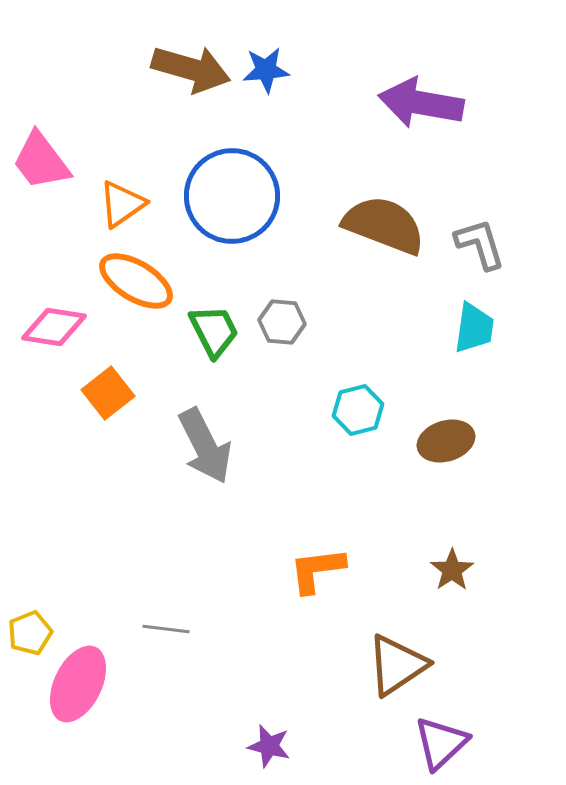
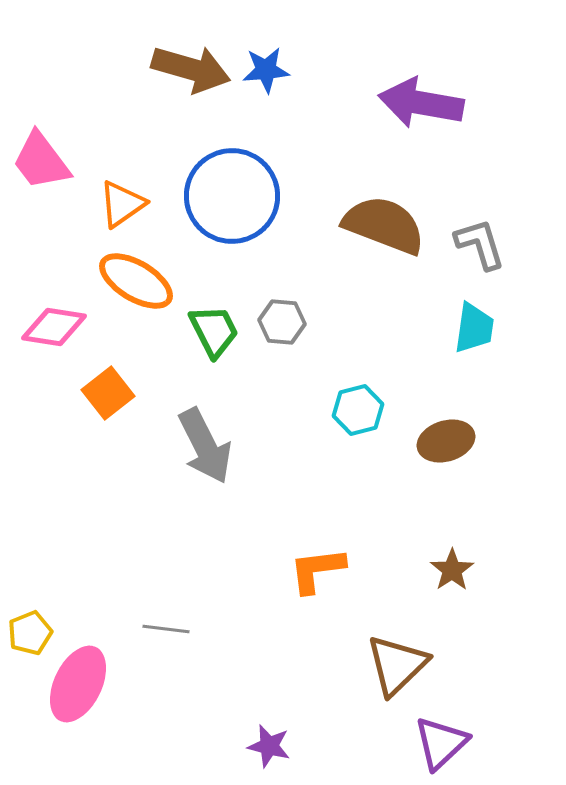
brown triangle: rotated 10 degrees counterclockwise
